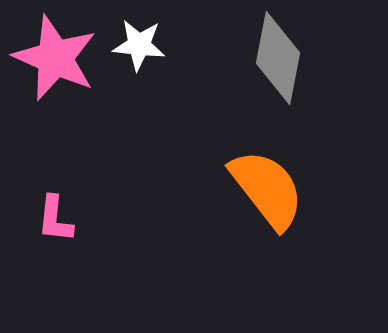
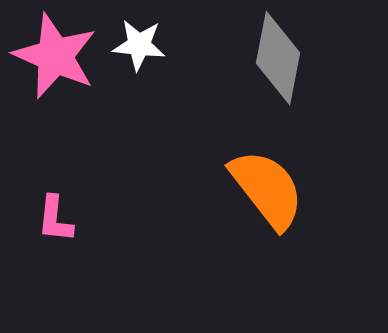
pink star: moved 2 px up
